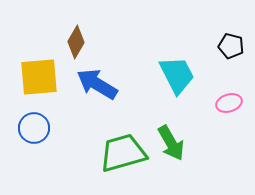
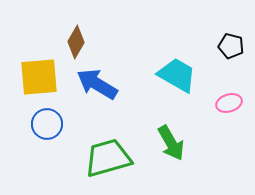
cyan trapezoid: rotated 33 degrees counterclockwise
blue circle: moved 13 px right, 4 px up
green trapezoid: moved 15 px left, 5 px down
